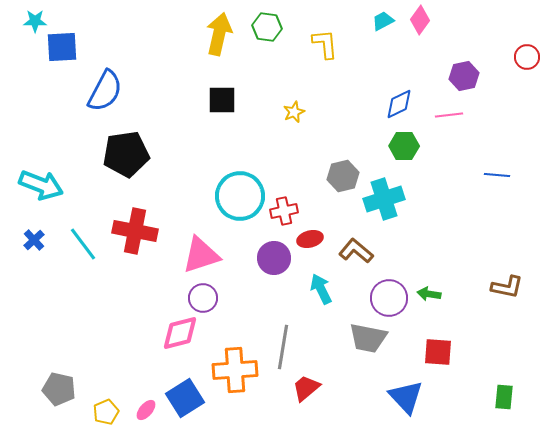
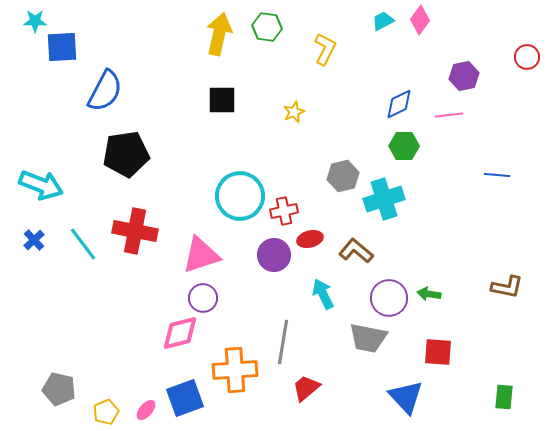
yellow L-shape at (325, 44): moved 5 px down; rotated 32 degrees clockwise
purple circle at (274, 258): moved 3 px up
cyan arrow at (321, 289): moved 2 px right, 5 px down
gray line at (283, 347): moved 5 px up
blue square at (185, 398): rotated 12 degrees clockwise
